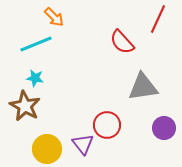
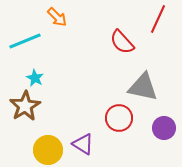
orange arrow: moved 3 px right
cyan line: moved 11 px left, 3 px up
cyan star: rotated 18 degrees clockwise
gray triangle: rotated 20 degrees clockwise
brown star: rotated 12 degrees clockwise
red circle: moved 12 px right, 7 px up
purple triangle: rotated 20 degrees counterclockwise
yellow circle: moved 1 px right, 1 px down
